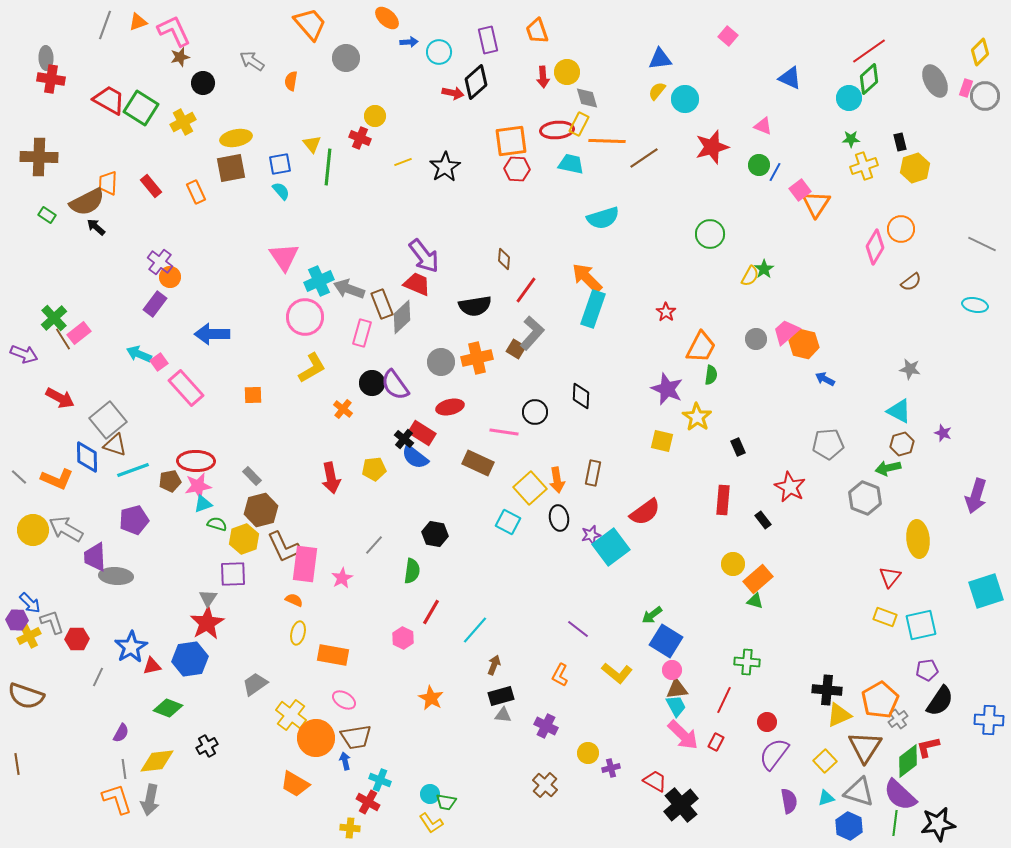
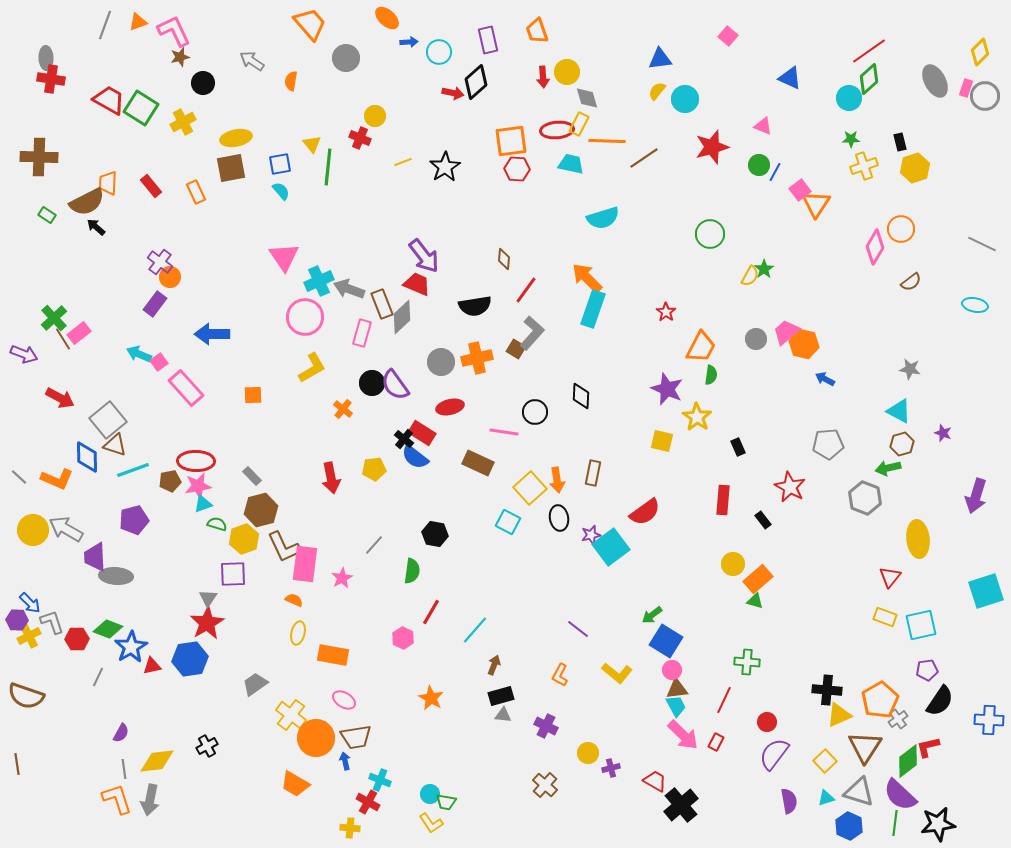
green diamond at (168, 708): moved 60 px left, 79 px up
